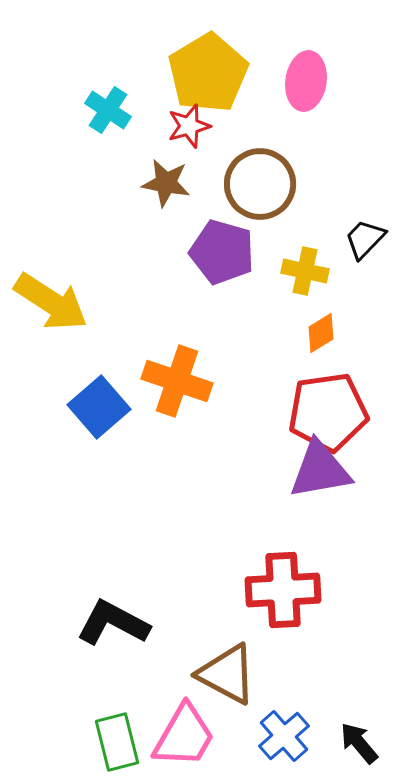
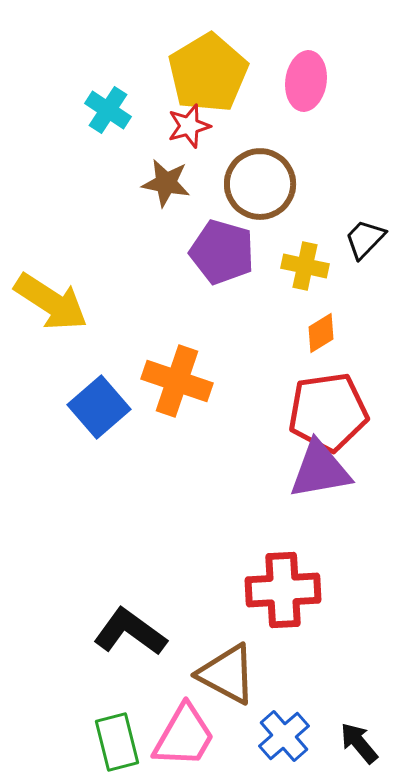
yellow cross: moved 5 px up
black L-shape: moved 17 px right, 9 px down; rotated 8 degrees clockwise
